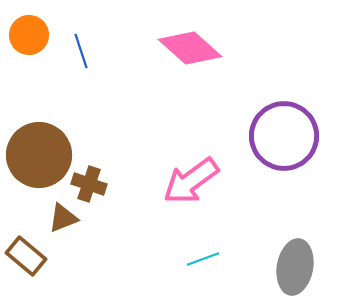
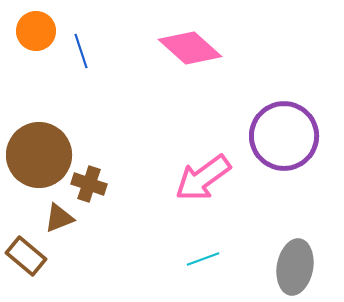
orange circle: moved 7 px right, 4 px up
pink arrow: moved 12 px right, 3 px up
brown triangle: moved 4 px left
